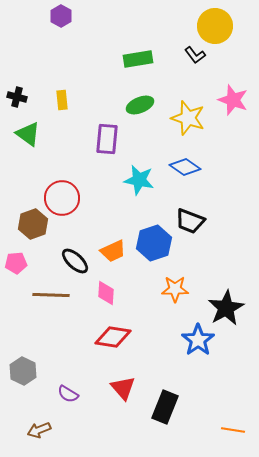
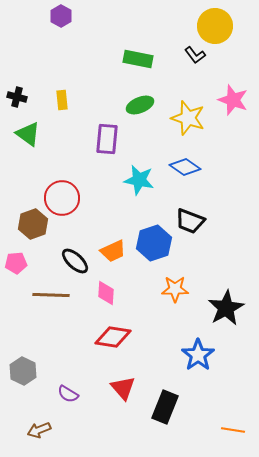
green rectangle: rotated 20 degrees clockwise
blue star: moved 15 px down
